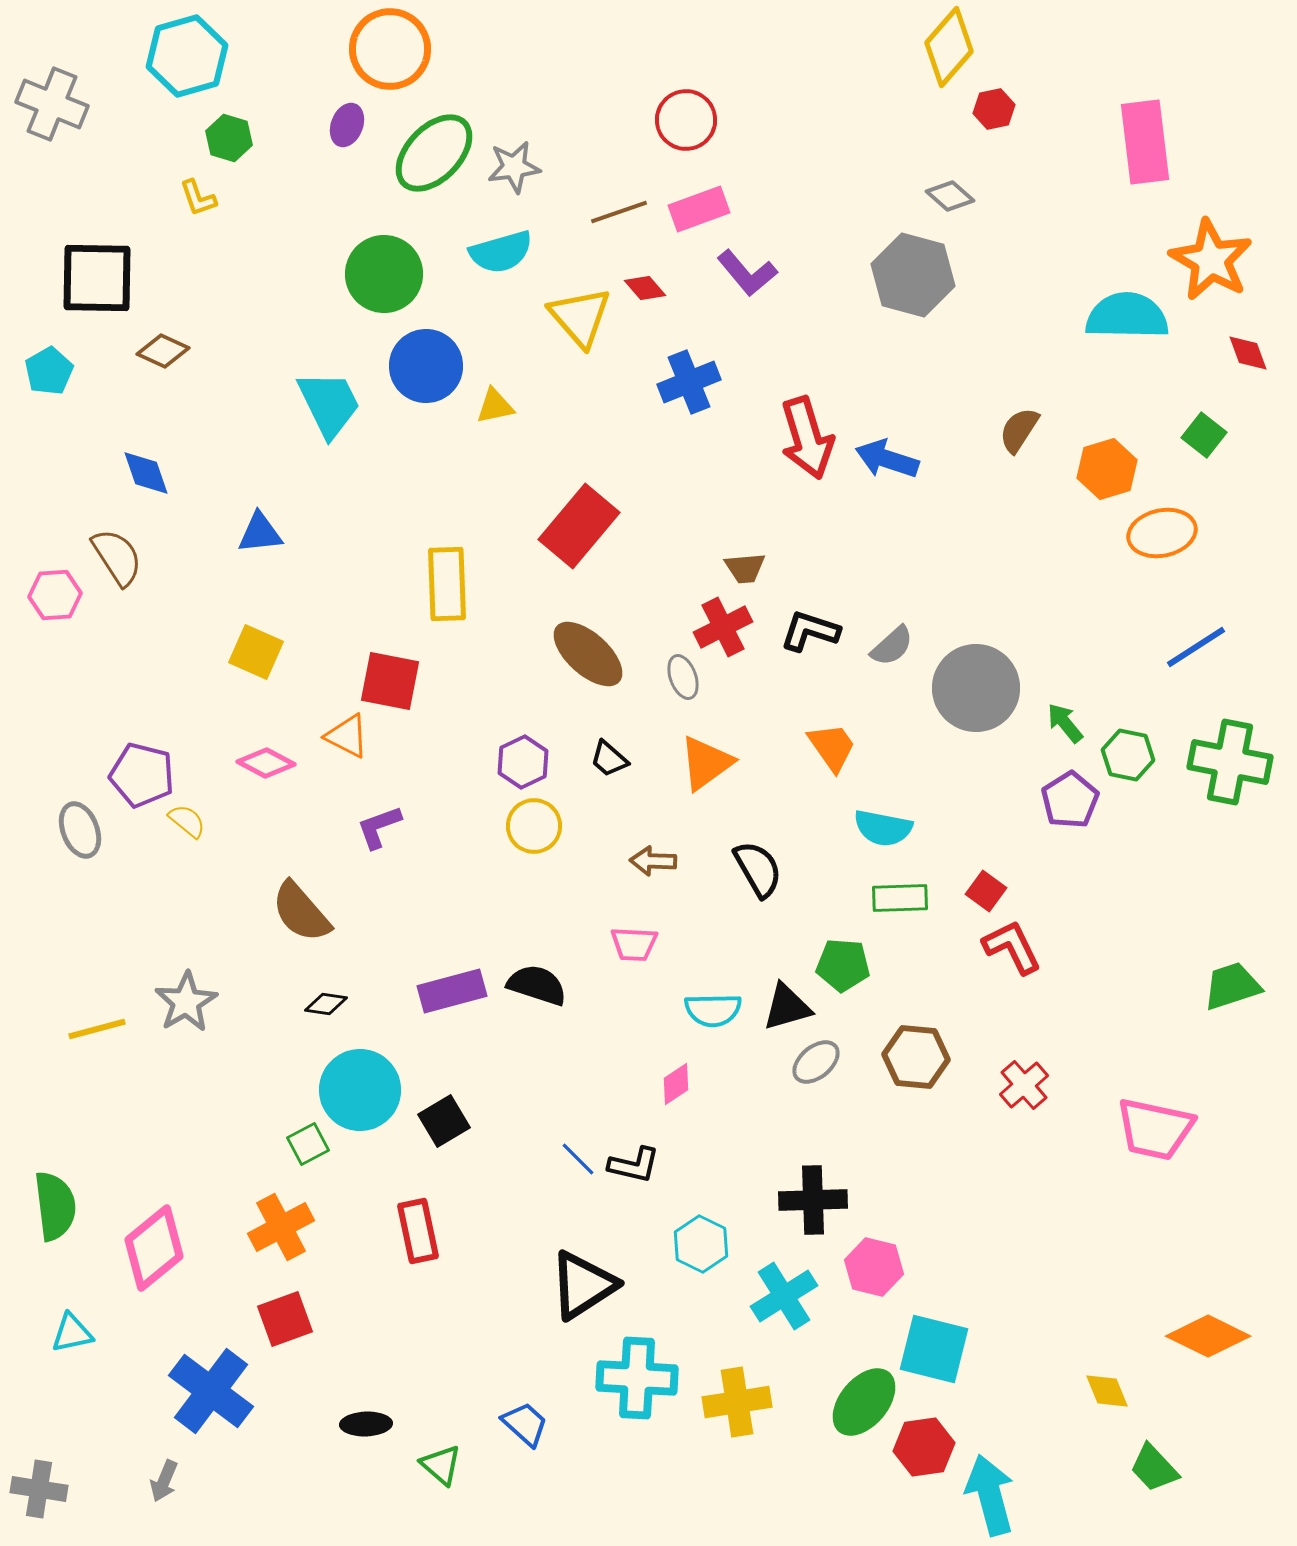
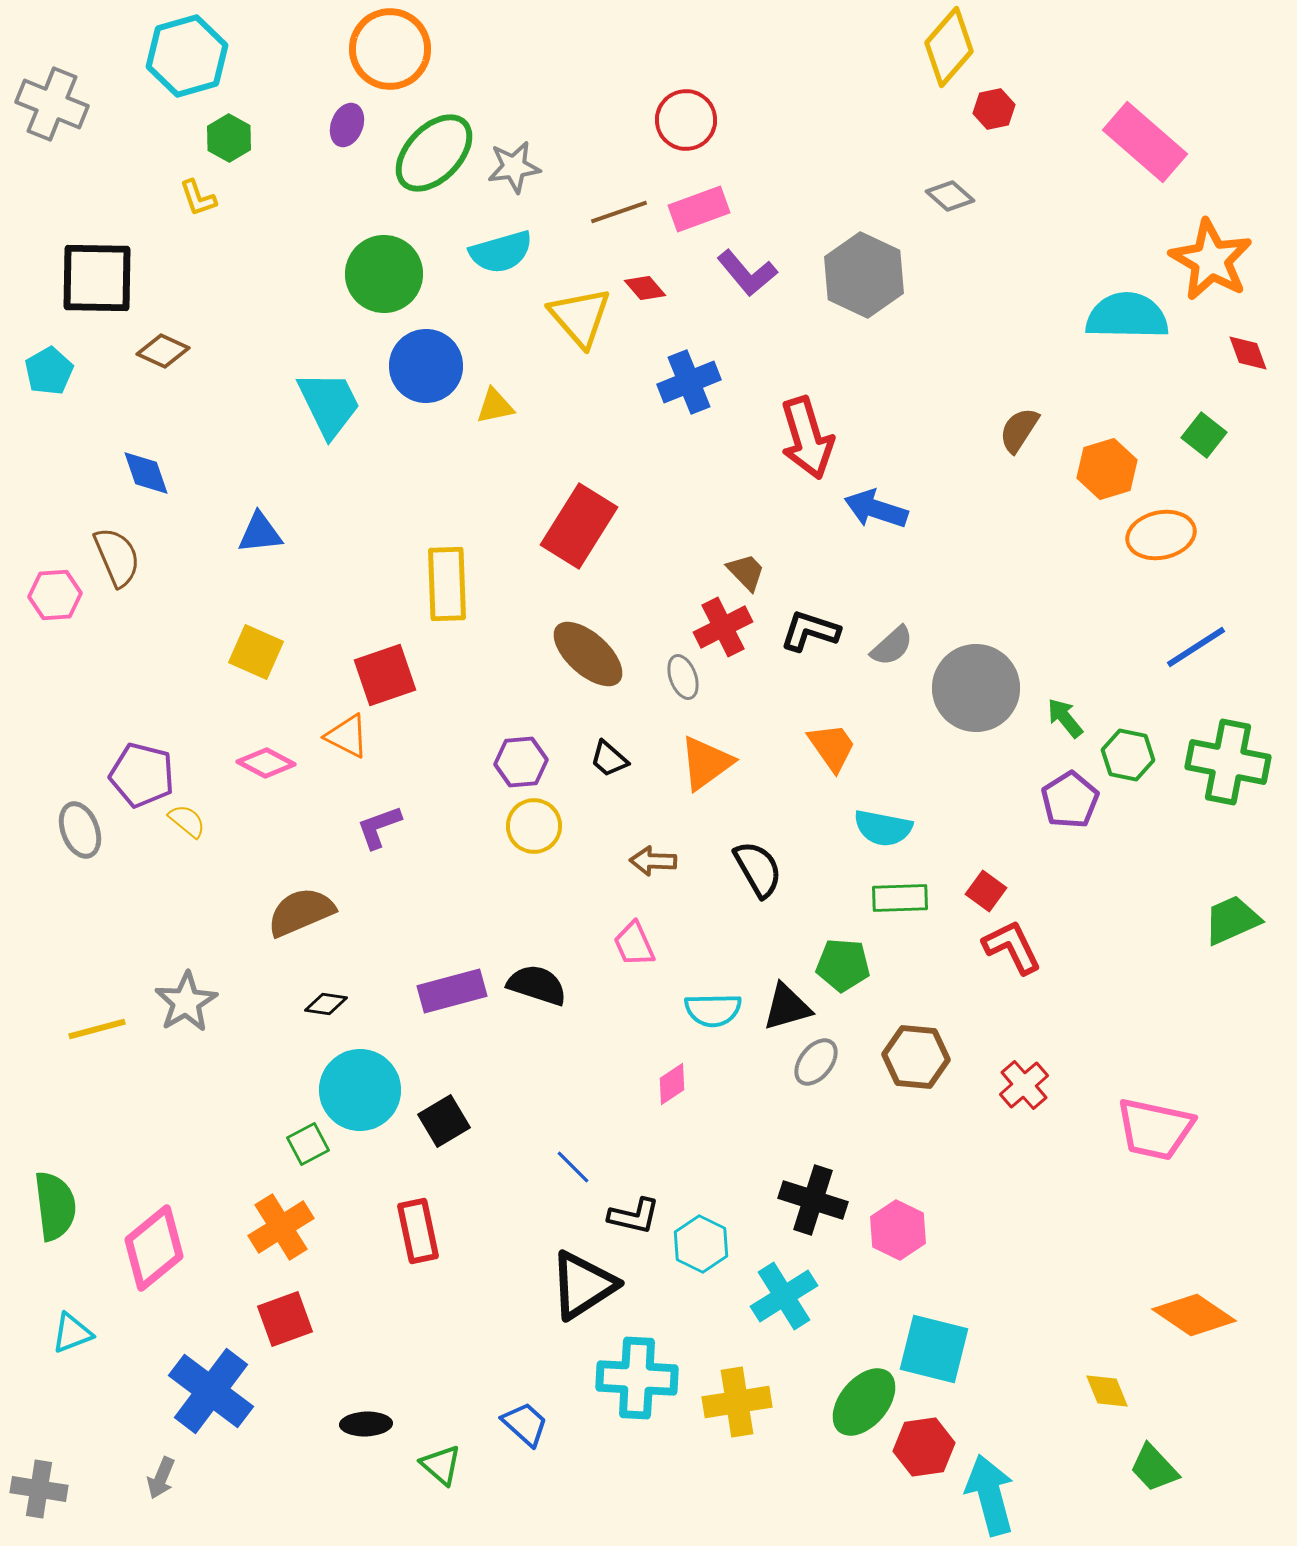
green hexagon at (229, 138): rotated 12 degrees clockwise
pink rectangle at (1145, 142): rotated 42 degrees counterclockwise
gray hexagon at (913, 275): moved 49 px left; rotated 10 degrees clockwise
blue arrow at (887, 459): moved 11 px left, 50 px down
red rectangle at (579, 526): rotated 8 degrees counterclockwise
orange ellipse at (1162, 533): moved 1 px left, 2 px down
brown semicircle at (117, 557): rotated 10 degrees clockwise
brown trapezoid at (745, 568): moved 1 px right, 4 px down; rotated 129 degrees counterclockwise
red square at (390, 681): moved 5 px left, 6 px up; rotated 30 degrees counterclockwise
green arrow at (1065, 723): moved 5 px up
purple hexagon at (523, 762): moved 2 px left; rotated 21 degrees clockwise
green cross at (1230, 762): moved 2 px left
brown semicircle at (301, 912): rotated 108 degrees clockwise
pink trapezoid at (634, 944): rotated 63 degrees clockwise
green trapezoid at (1232, 986): moved 66 px up; rotated 6 degrees counterclockwise
gray ellipse at (816, 1062): rotated 12 degrees counterclockwise
pink diamond at (676, 1084): moved 4 px left
blue line at (578, 1159): moved 5 px left, 8 px down
black L-shape at (634, 1165): moved 51 px down
black cross at (813, 1200): rotated 20 degrees clockwise
orange cross at (281, 1227): rotated 4 degrees counterclockwise
pink hexagon at (874, 1267): moved 24 px right, 37 px up; rotated 12 degrees clockwise
cyan triangle at (72, 1333): rotated 9 degrees counterclockwise
orange diamond at (1208, 1336): moved 14 px left, 21 px up; rotated 8 degrees clockwise
gray arrow at (164, 1481): moved 3 px left, 3 px up
